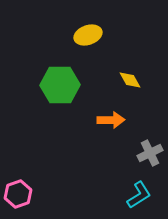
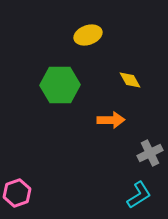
pink hexagon: moved 1 px left, 1 px up
